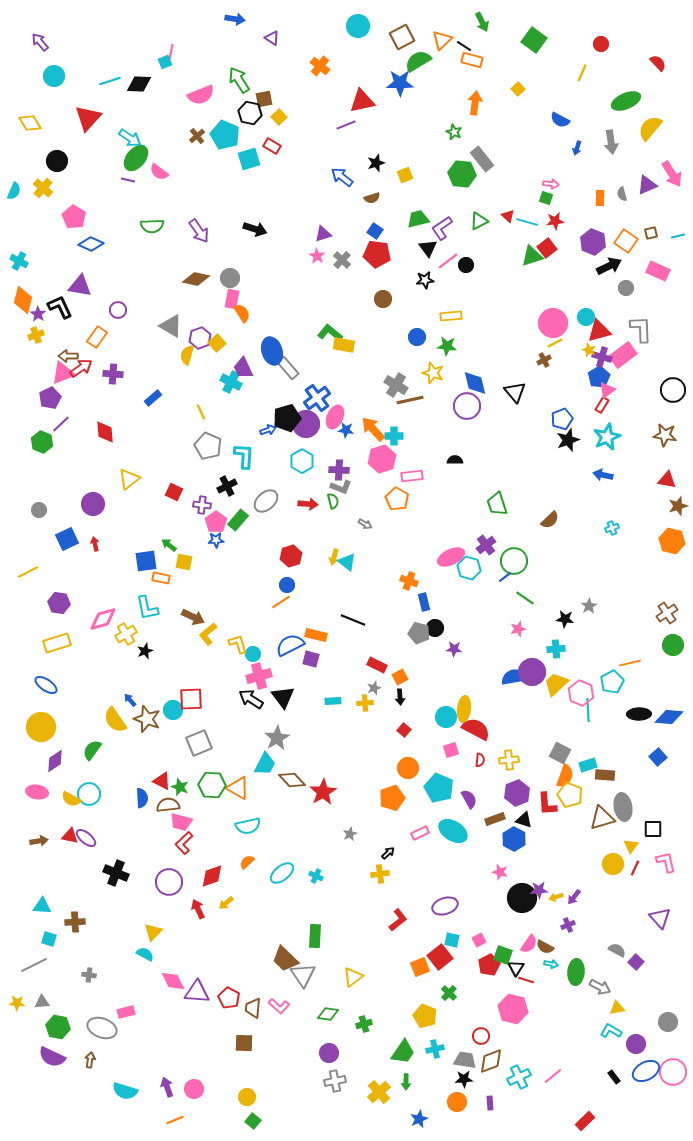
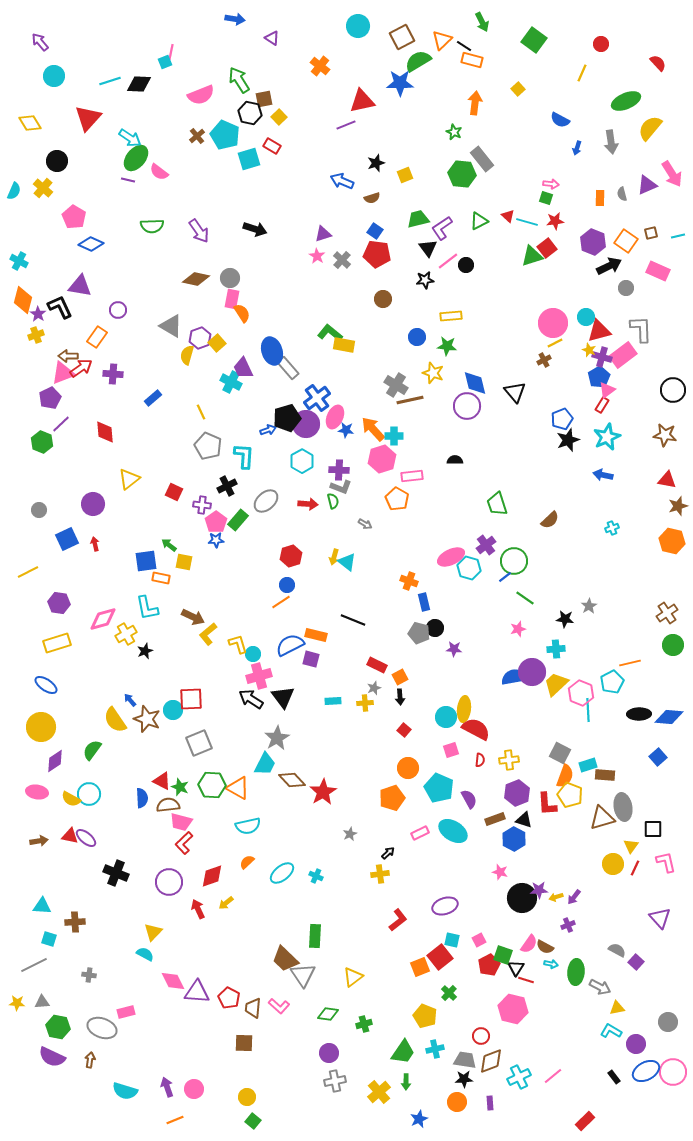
blue arrow at (342, 177): moved 4 px down; rotated 15 degrees counterclockwise
